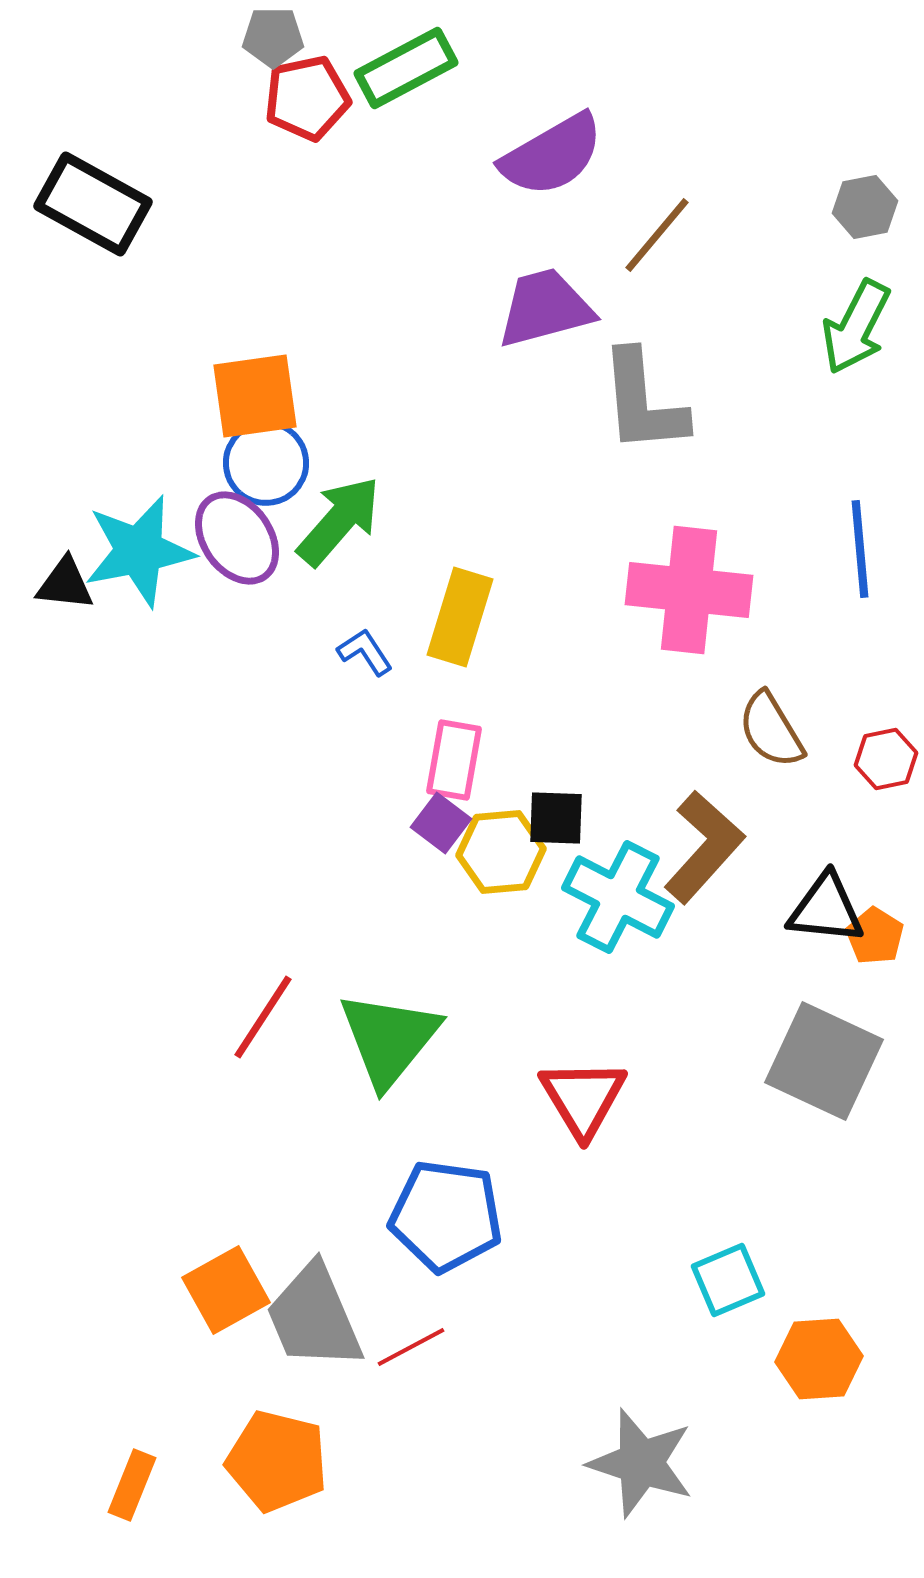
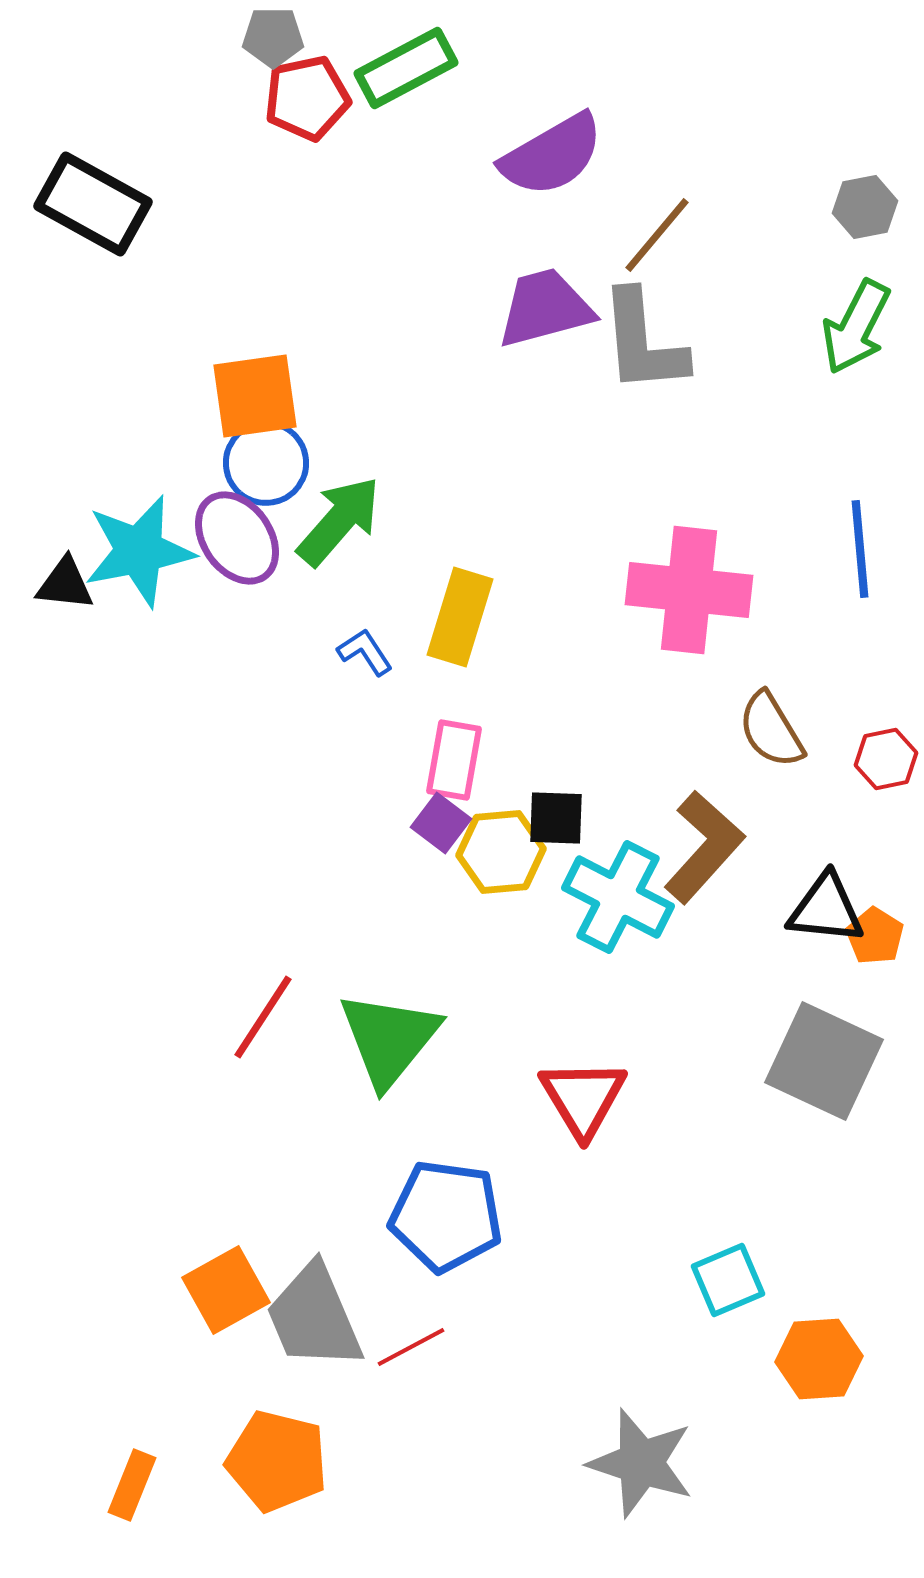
gray L-shape at (643, 402): moved 60 px up
